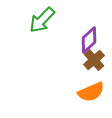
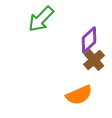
green arrow: moved 1 px left, 1 px up
orange semicircle: moved 12 px left, 3 px down
